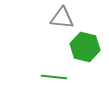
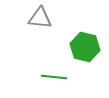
gray triangle: moved 22 px left
